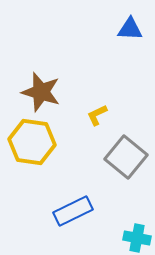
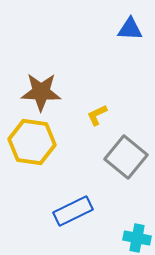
brown star: rotated 15 degrees counterclockwise
